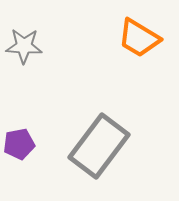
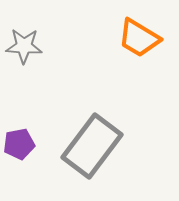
gray rectangle: moved 7 px left
